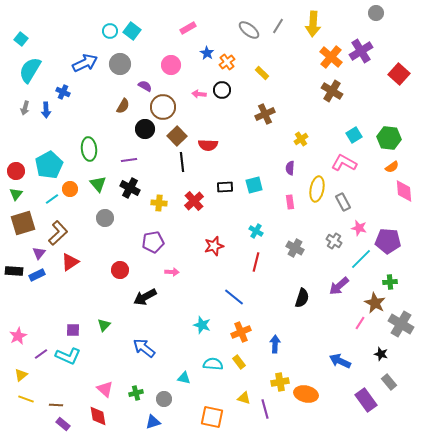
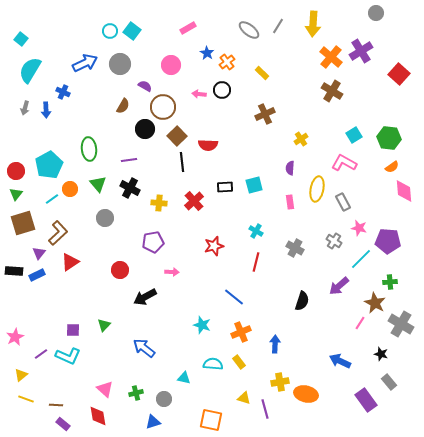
black semicircle at (302, 298): moved 3 px down
pink star at (18, 336): moved 3 px left, 1 px down
orange square at (212, 417): moved 1 px left, 3 px down
